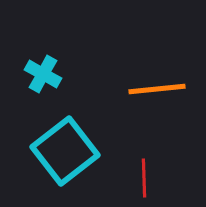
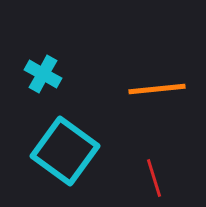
cyan square: rotated 16 degrees counterclockwise
red line: moved 10 px right; rotated 15 degrees counterclockwise
